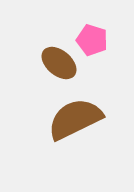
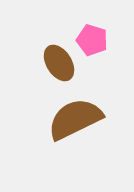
brown ellipse: rotated 18 degrees clockwise
